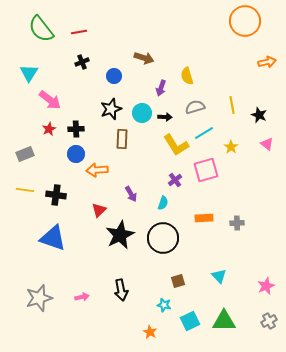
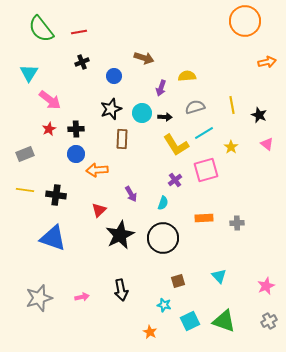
yellow semicircle at (187, 76): rotated 102 degrees clockwise
green triangle at (224, 321): rotated 20 degrees clockwise
